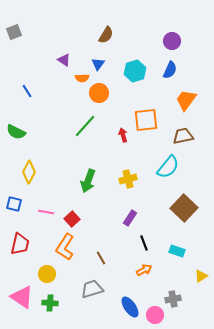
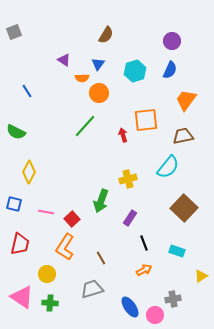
green arrow: moved 13 px right, 20 px down
